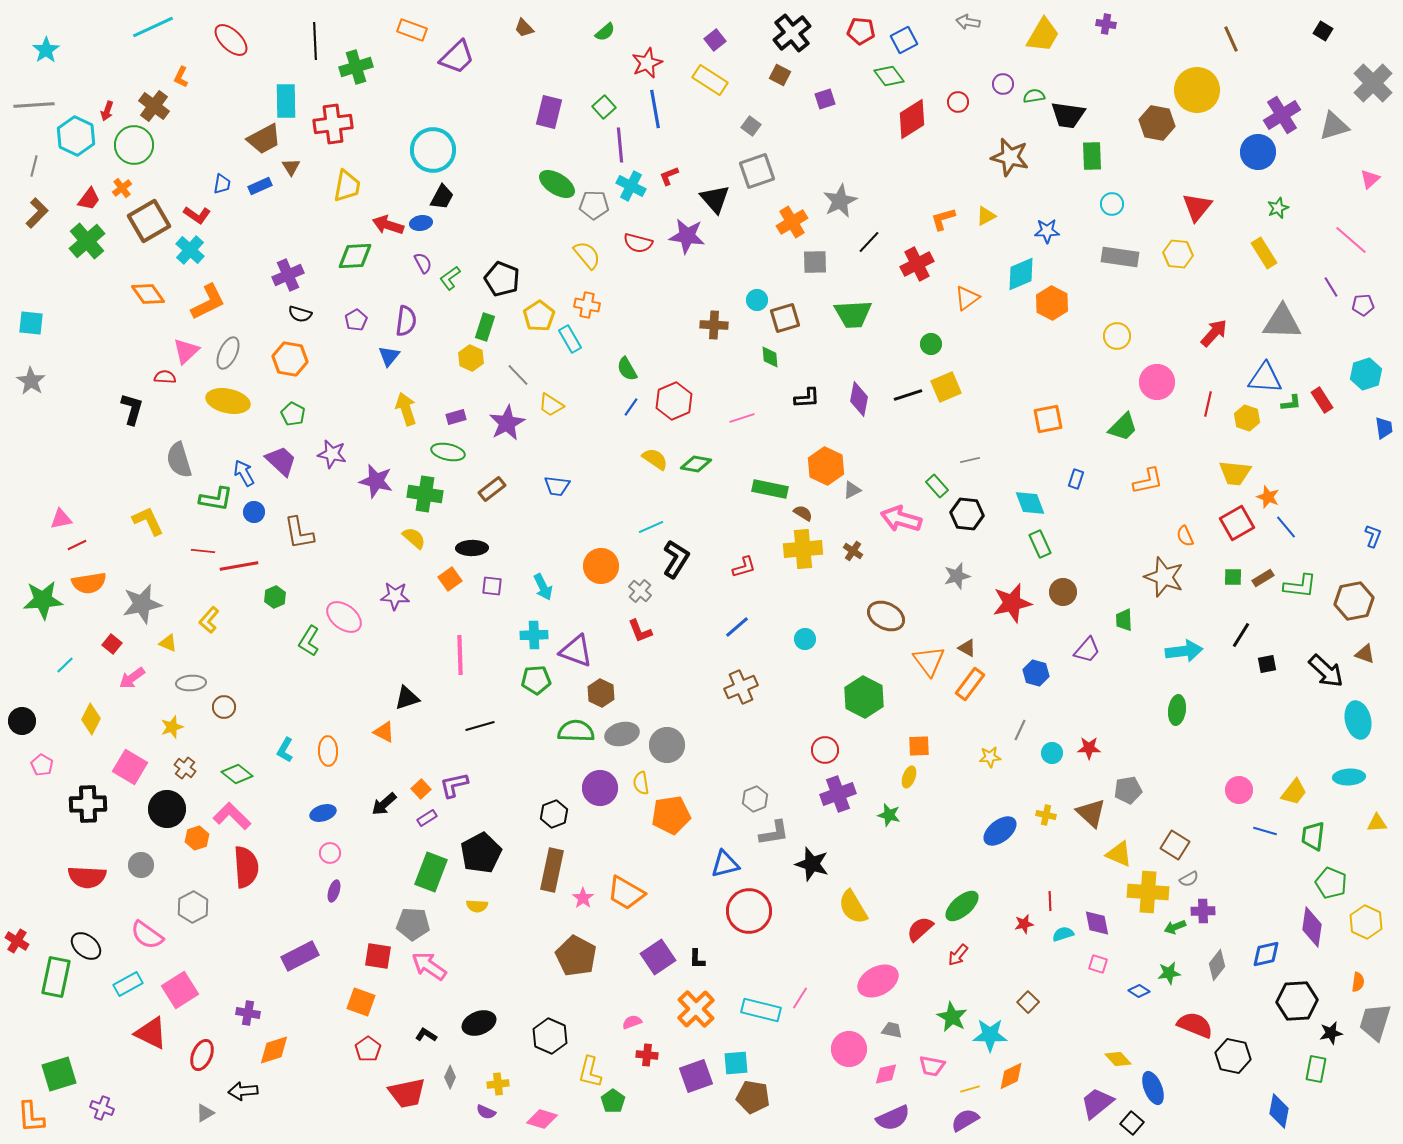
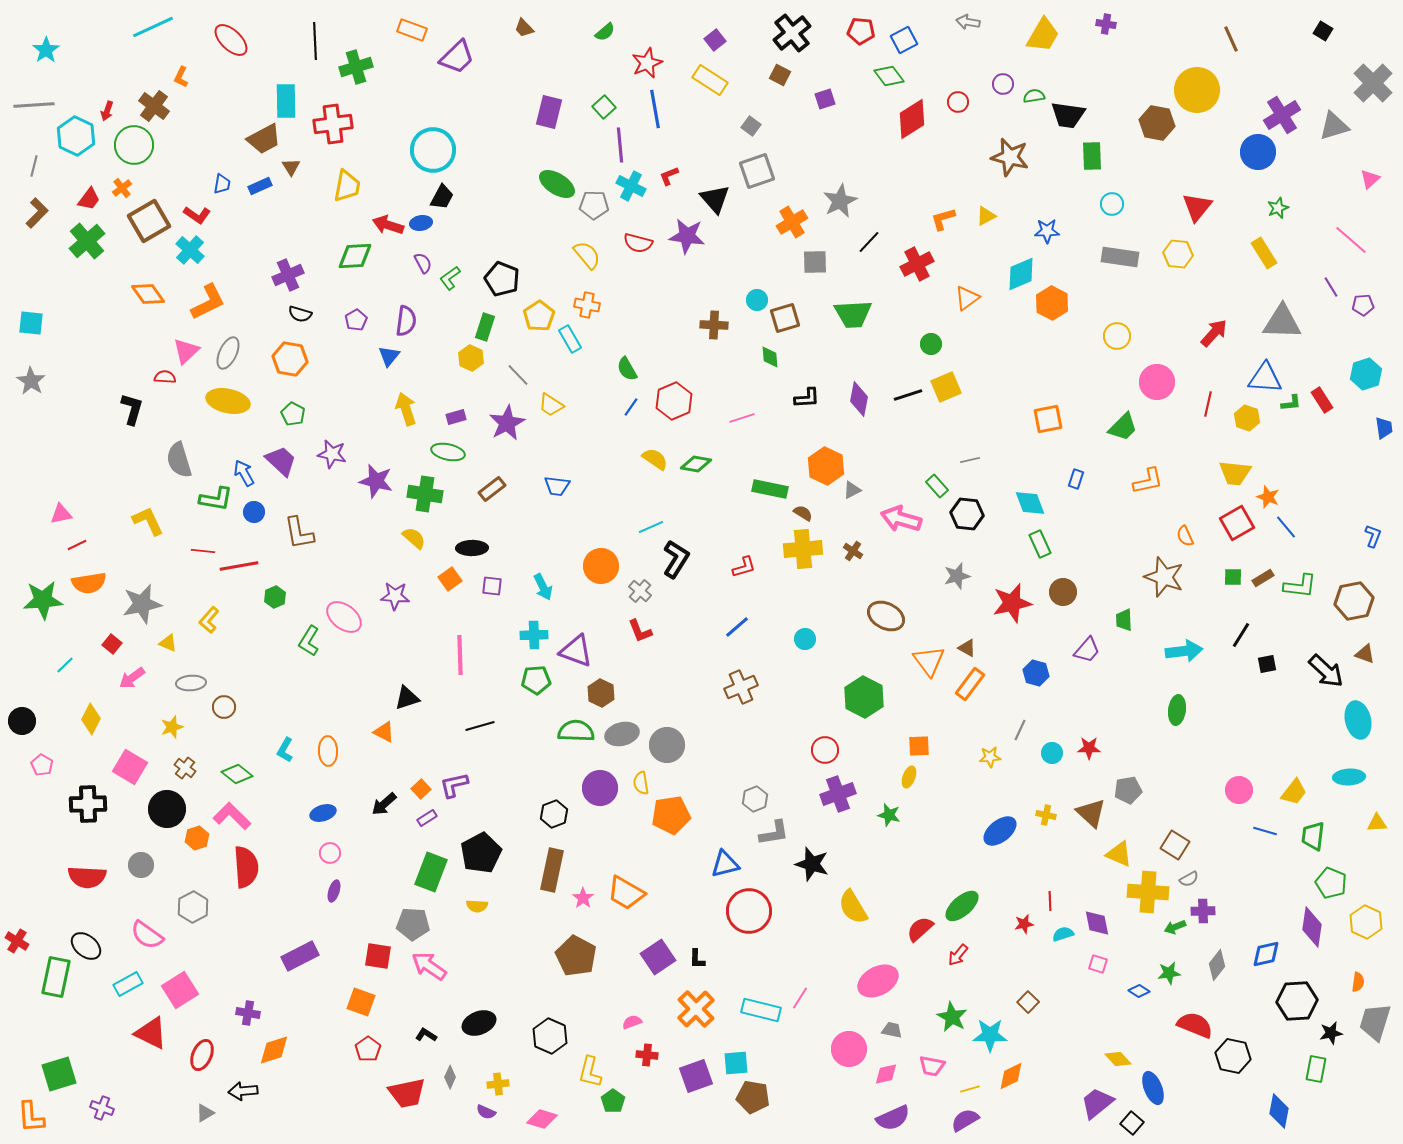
pink triangle at (61, 519): moved 5 px up
